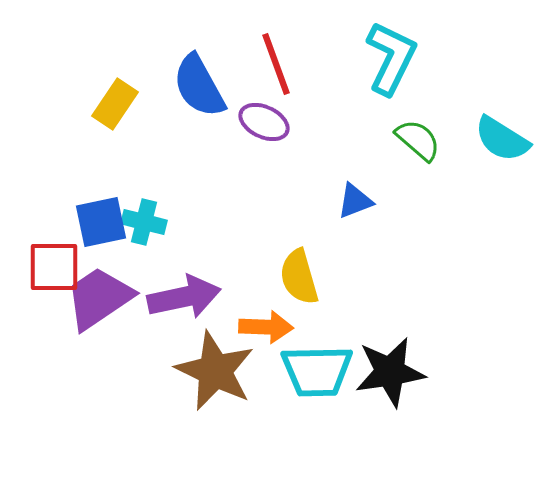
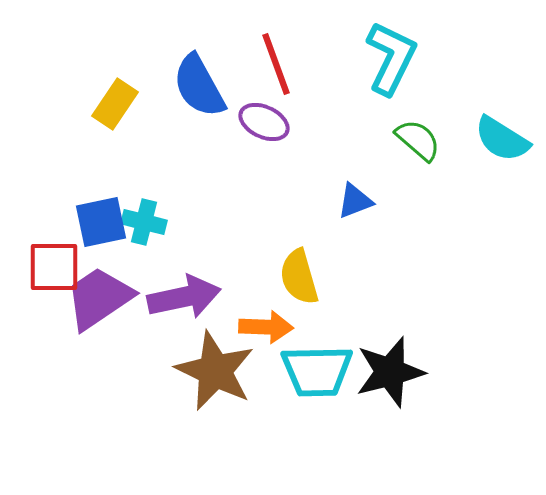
black star: rotated 6 degrees counterclockwise
